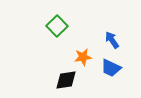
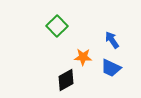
orange star: rotated 12 degrees clockwise
black diamond: rotated 20 degrees counterclockwise
